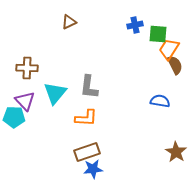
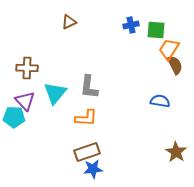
blue cross: moved 4 px left
green square: moved 2 px left, 4 px up
